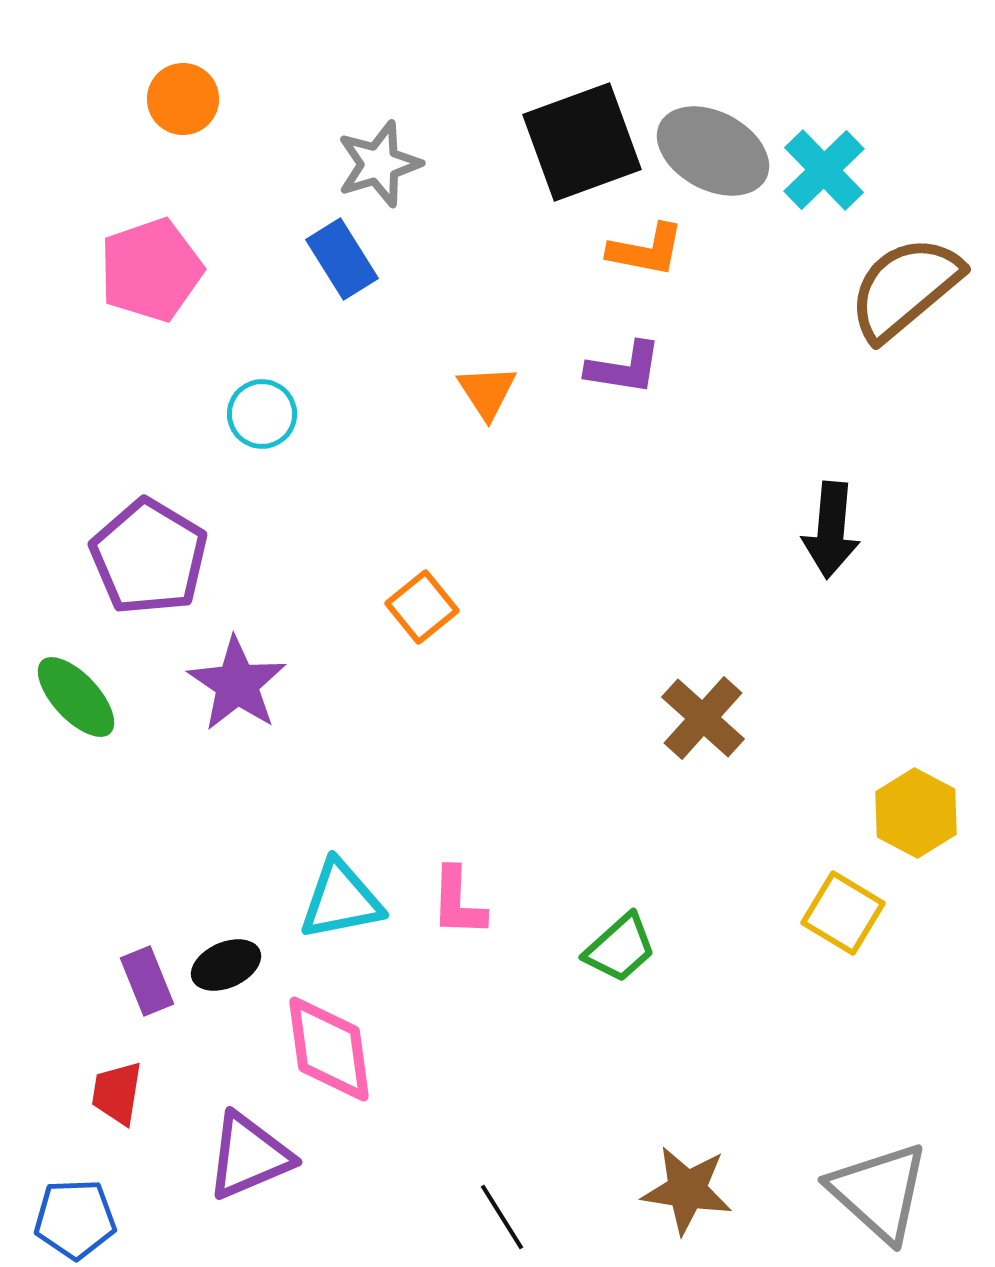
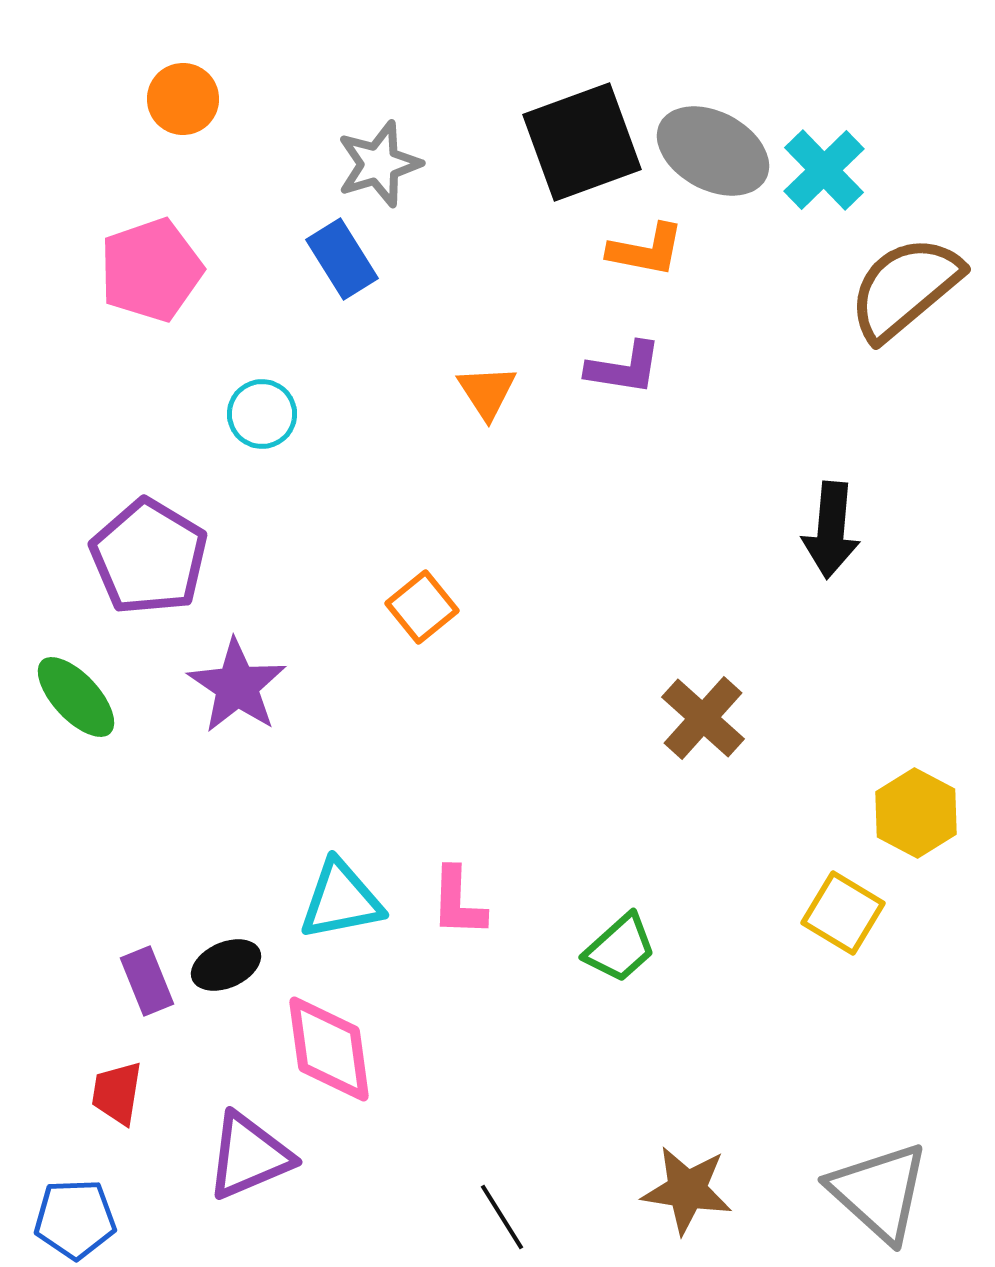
purple star: moved 2 px down
